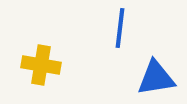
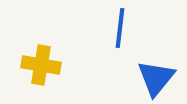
blue triangle: rotated 42 degrees counterclockwise
